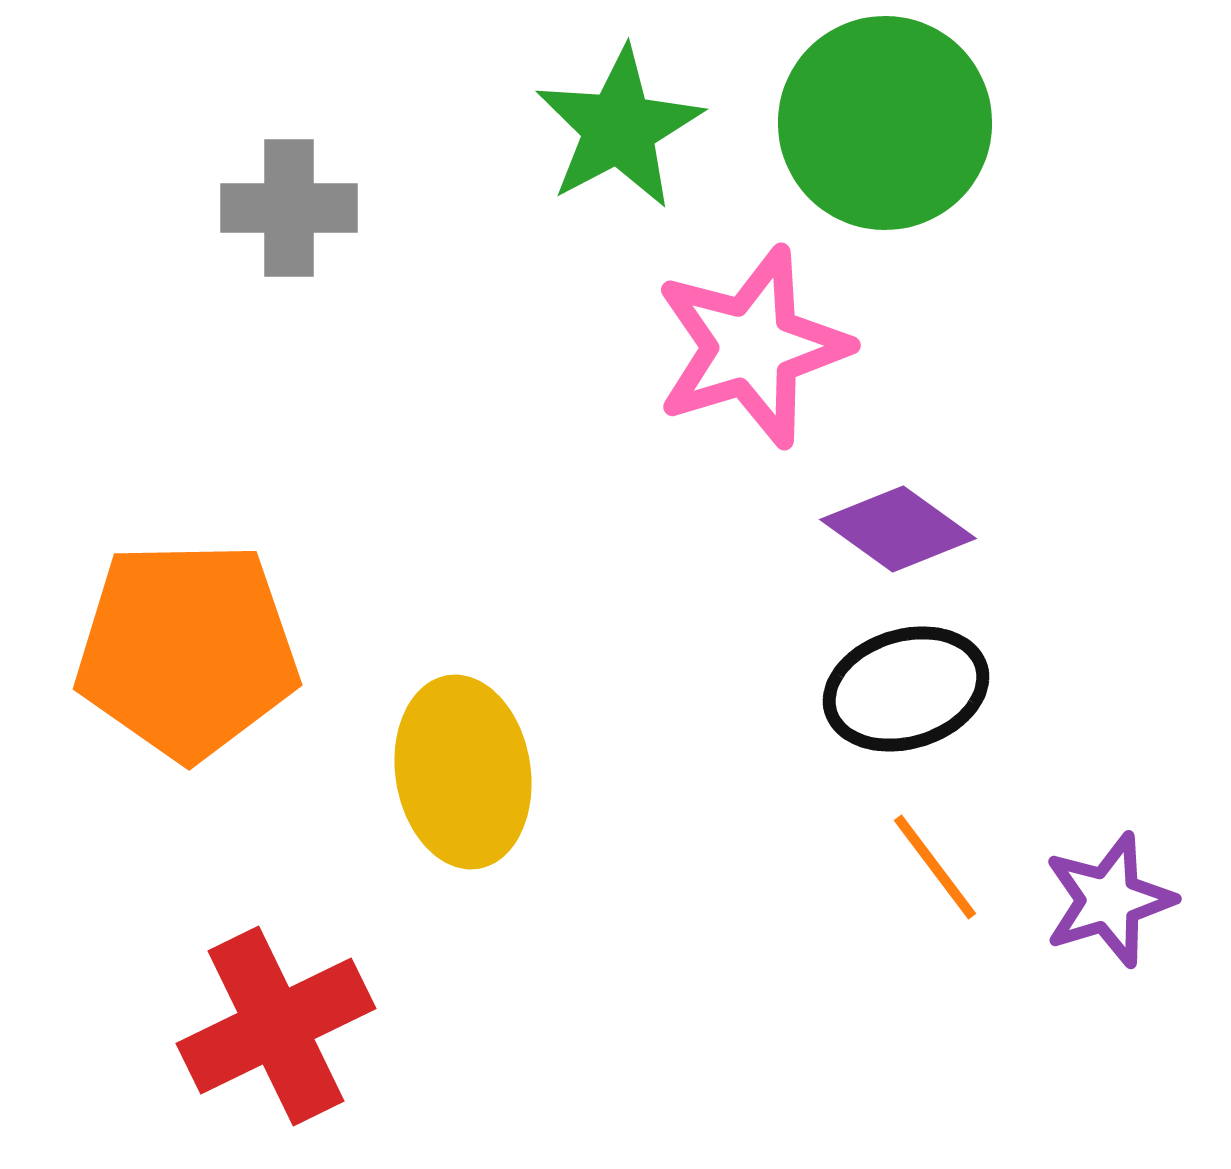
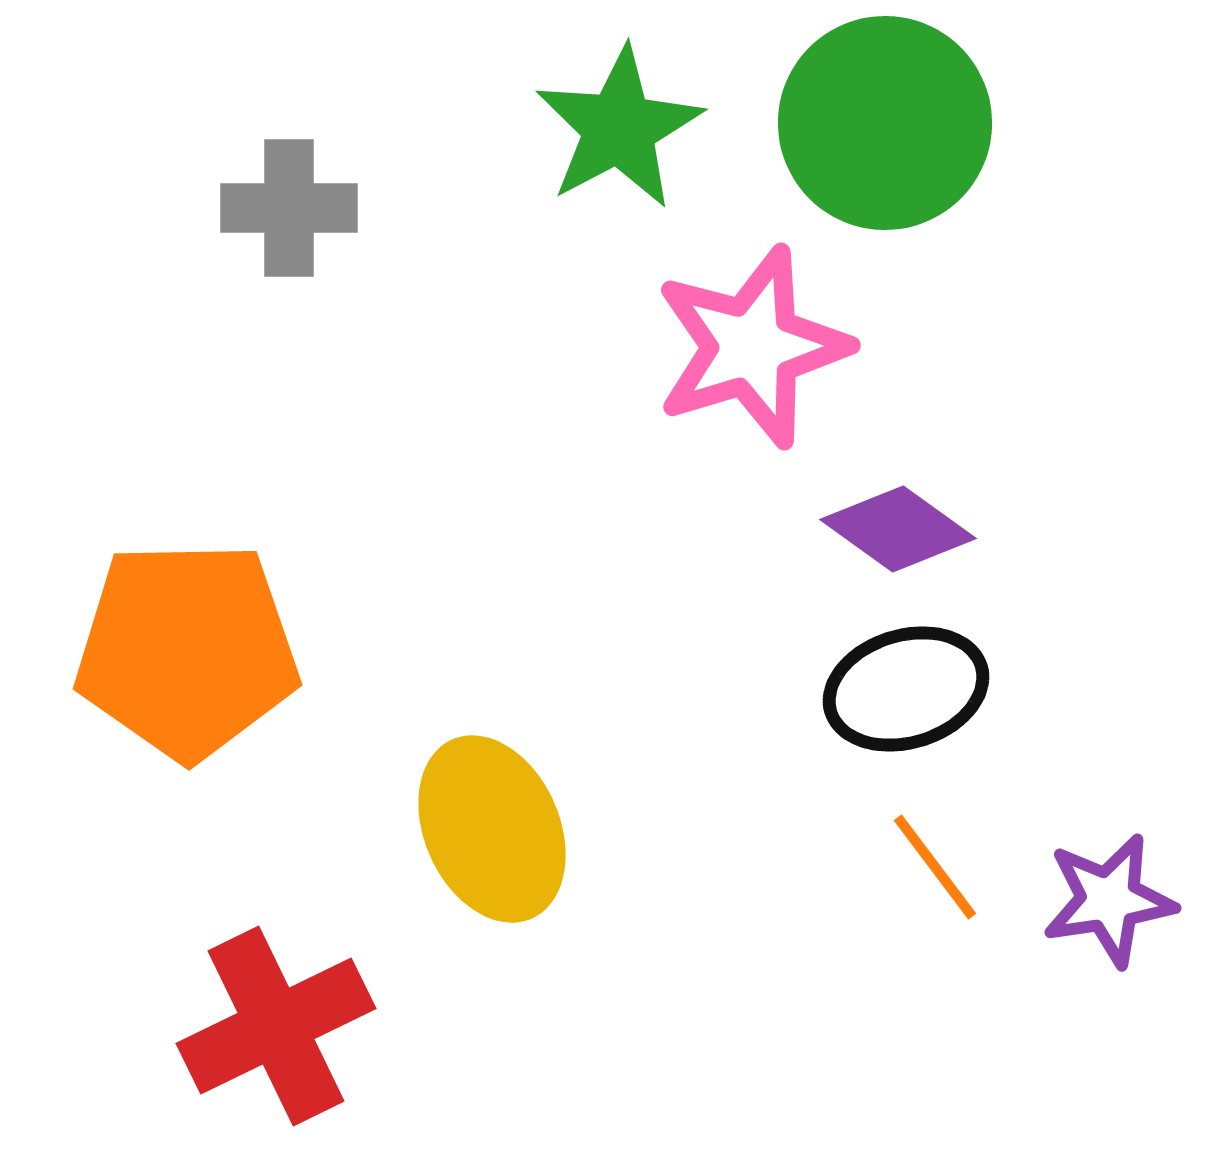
yellow ellipse: moved 29 px right, 57 px down; rotated 15 degrees counterclockwise
purple star: rotated 8 degrees clockwise
